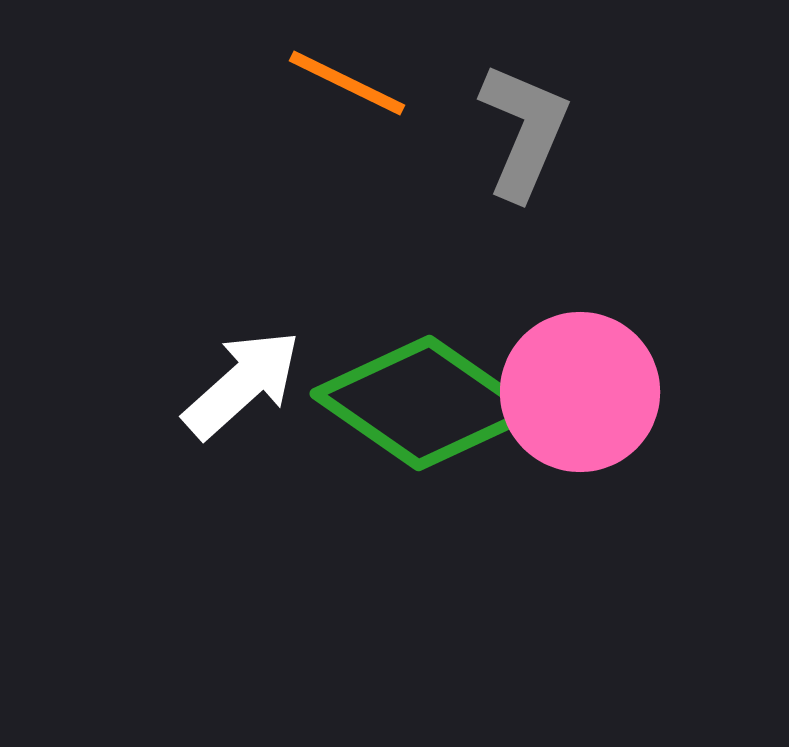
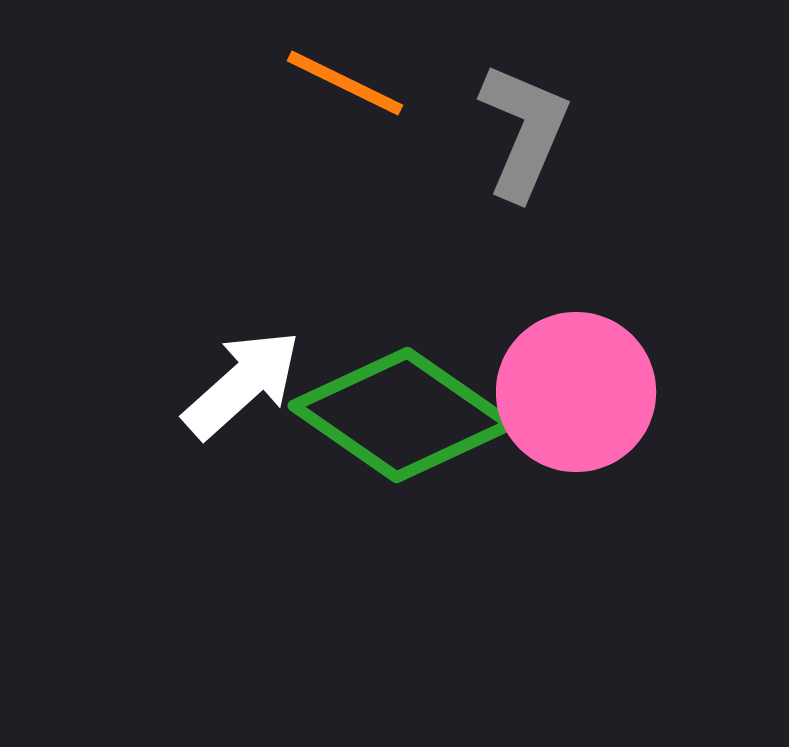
orange line: moved 2 px left
pink circle: moved 4 px left
green diamond: moved 22 px left, 12 px down
